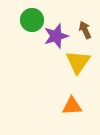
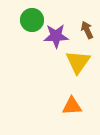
brown arrow: moved 2 px right
purple star: rotated 15 degrees clockwise
